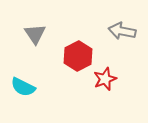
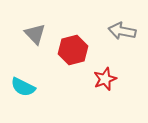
gray triangle: rotated 10 degrees counterclockwise
red hexagon: moved 5 px left, 6 px up; rotated 12 degrees clockwise
